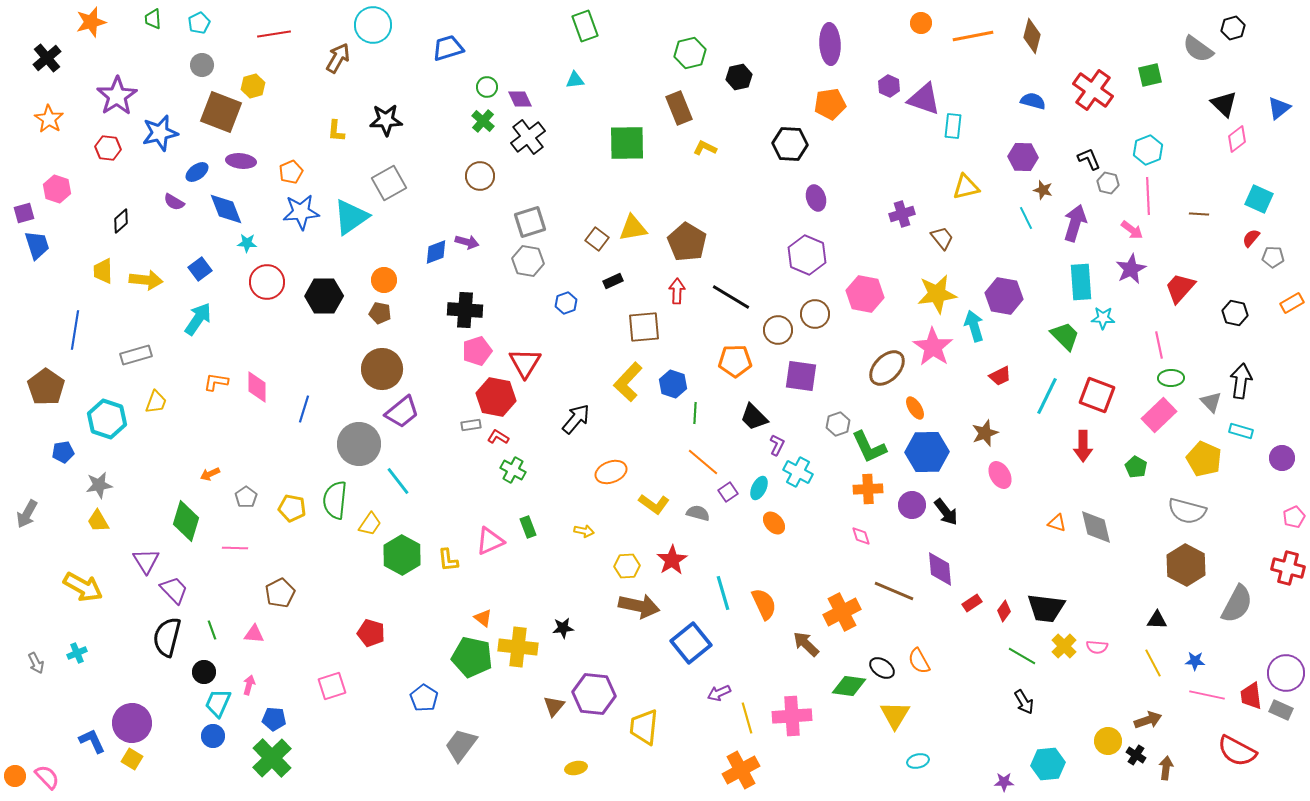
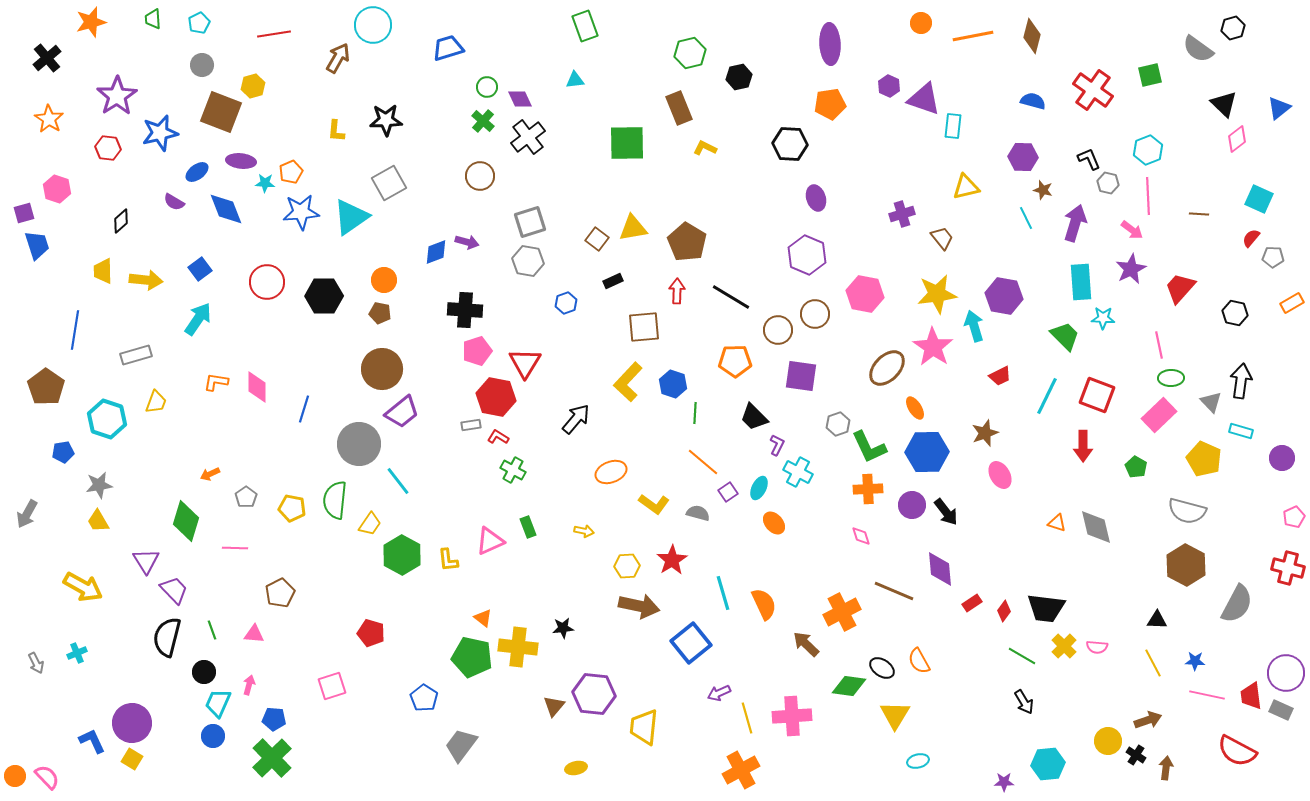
cyan star at (247, 243): moved 18 px right, 60 px up
